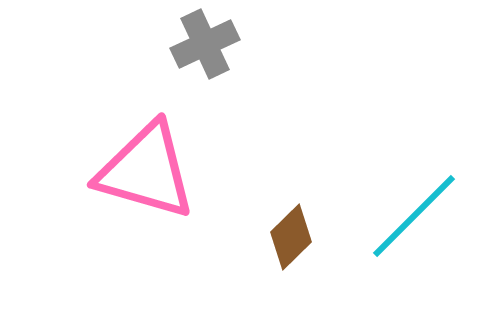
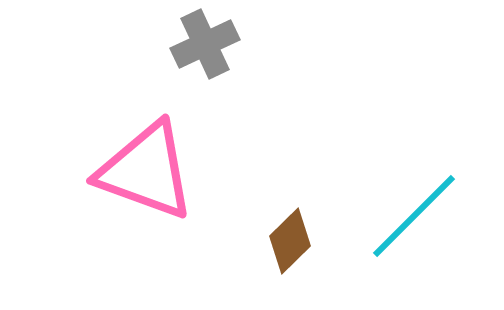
pink triangle: rotated 4 degrees clockwise
brown diamond: moved 1 px left, 4 px down
